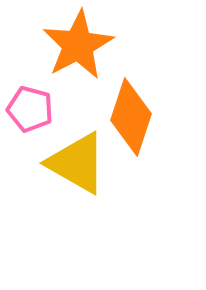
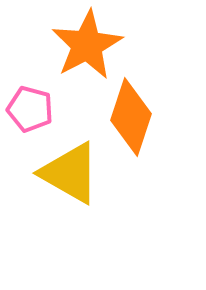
orange star: moved 9 px right
yellow triangle: moved 7 px left, 10 px down
